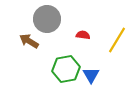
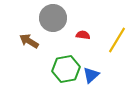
gray circle: moved 6 px right, 1 px up
blue triangle: rotated 18 degrees clockwise
